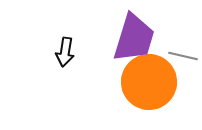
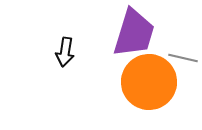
purple trapezoid: moved 5 px up
gray line: moved 2 px down
